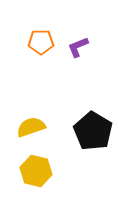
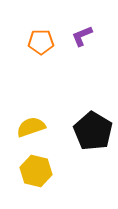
purple L-shape: moved 4 px right, 11 px up
